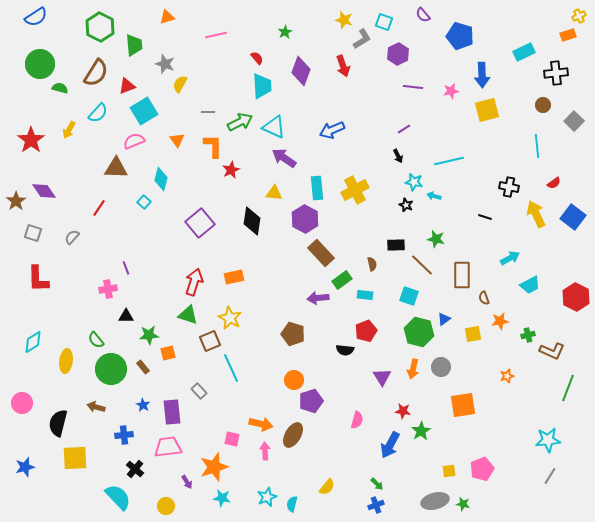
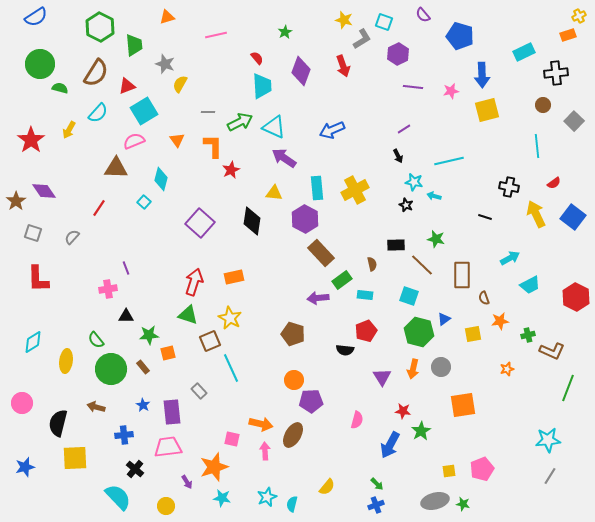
purple square at (200, 223): rotated 8 degrees counterclockwise
orange star at (507, 376): moved 7 px up
purple pentagon at (311, 401): rotated 15 degrees clockwise
